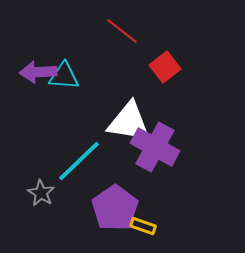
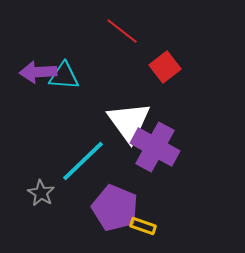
white triangle: rotated 45 degrees clockwise
cyan line: moved 4 px right
purple pentagon: rotated 15 degrees counterclockwise
